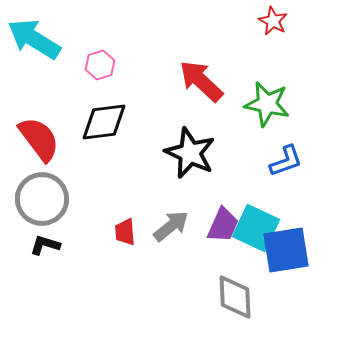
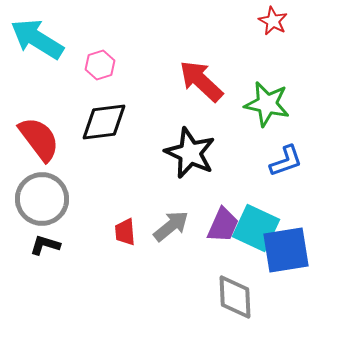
cyan arrow: moved 3 px right
